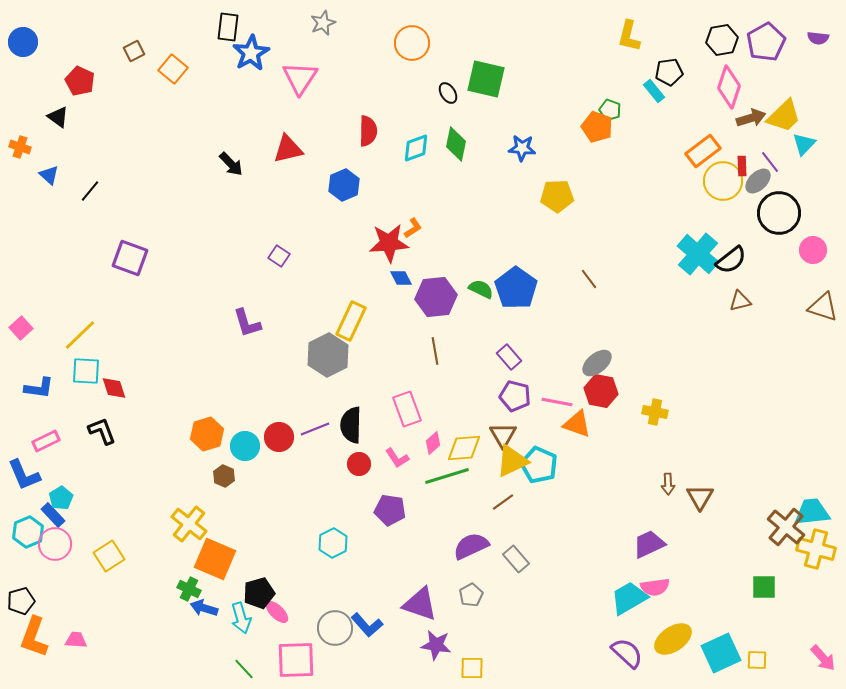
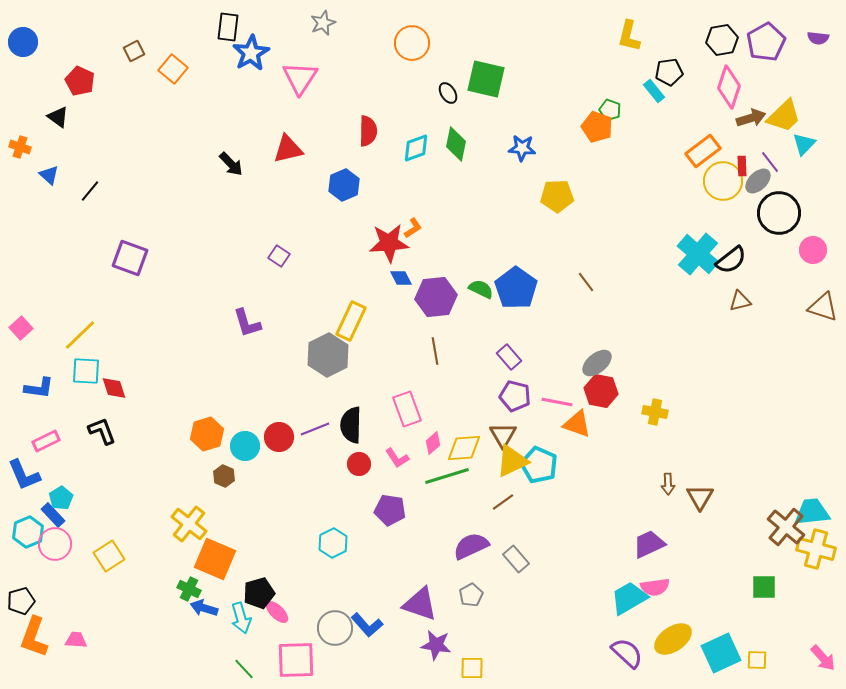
brown line at (589, 279): moved 3 px left, 3 px down
